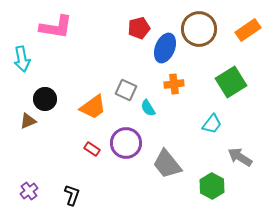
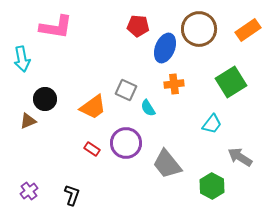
red pentagon: moved 1 px left, 2 px up; rotated 20 degrees clockwise
